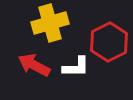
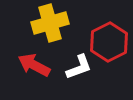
white L-shape: moved 3 px right; rotated 20 degrees counterclockwise
